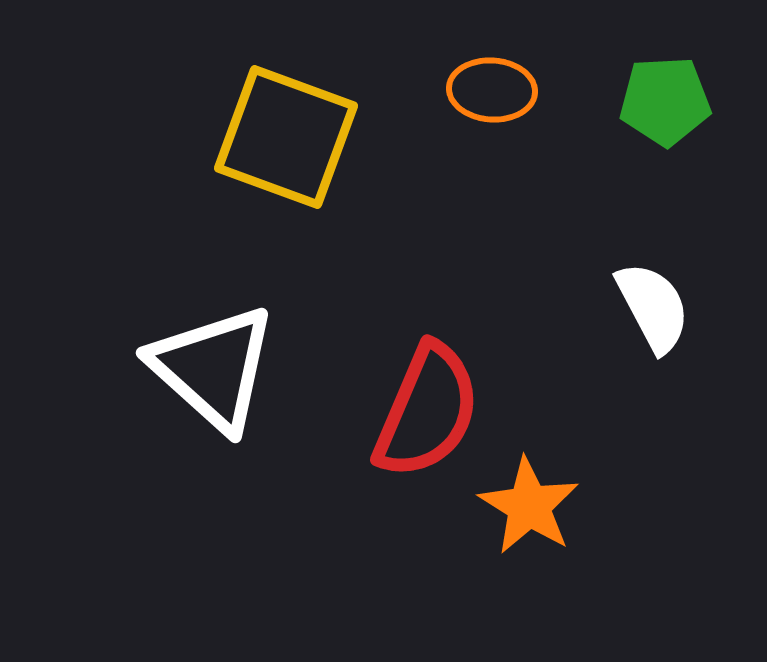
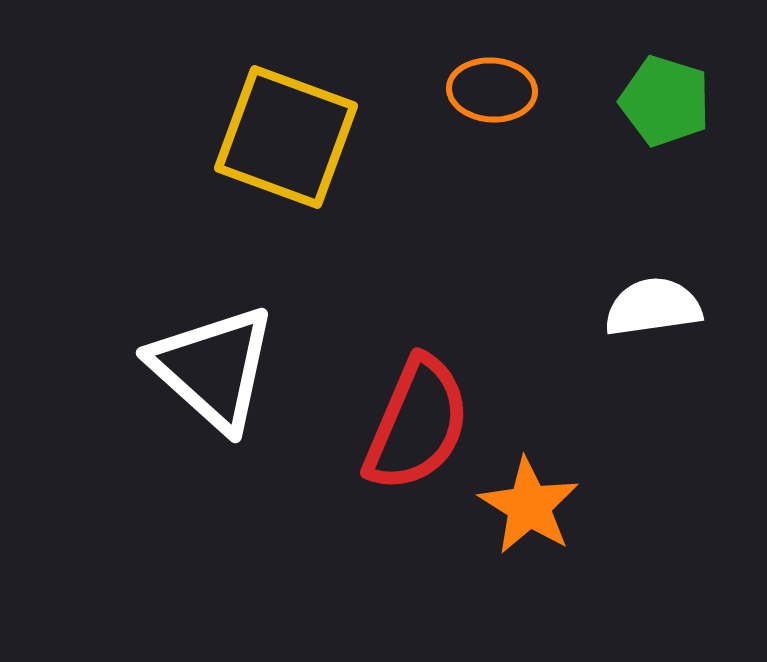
green pentagon: rotated 20 degrees clockwise
white semicircle: rotated 70 degrees counterclockwise
red semicircle: moved 10 px left, 13 px down
